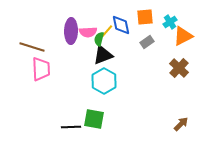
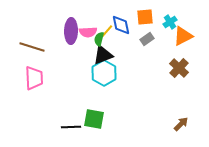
gray rectangle: moved 3 px up
pink trapezoid: moved 7 px left, 9 px down
cyan hexagon: moved 8 px up
